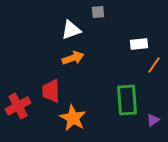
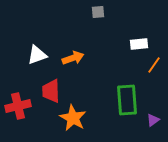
white triangle: moved 34 px left, 25 px down
red cross: rotated 15 degrees clockwise
